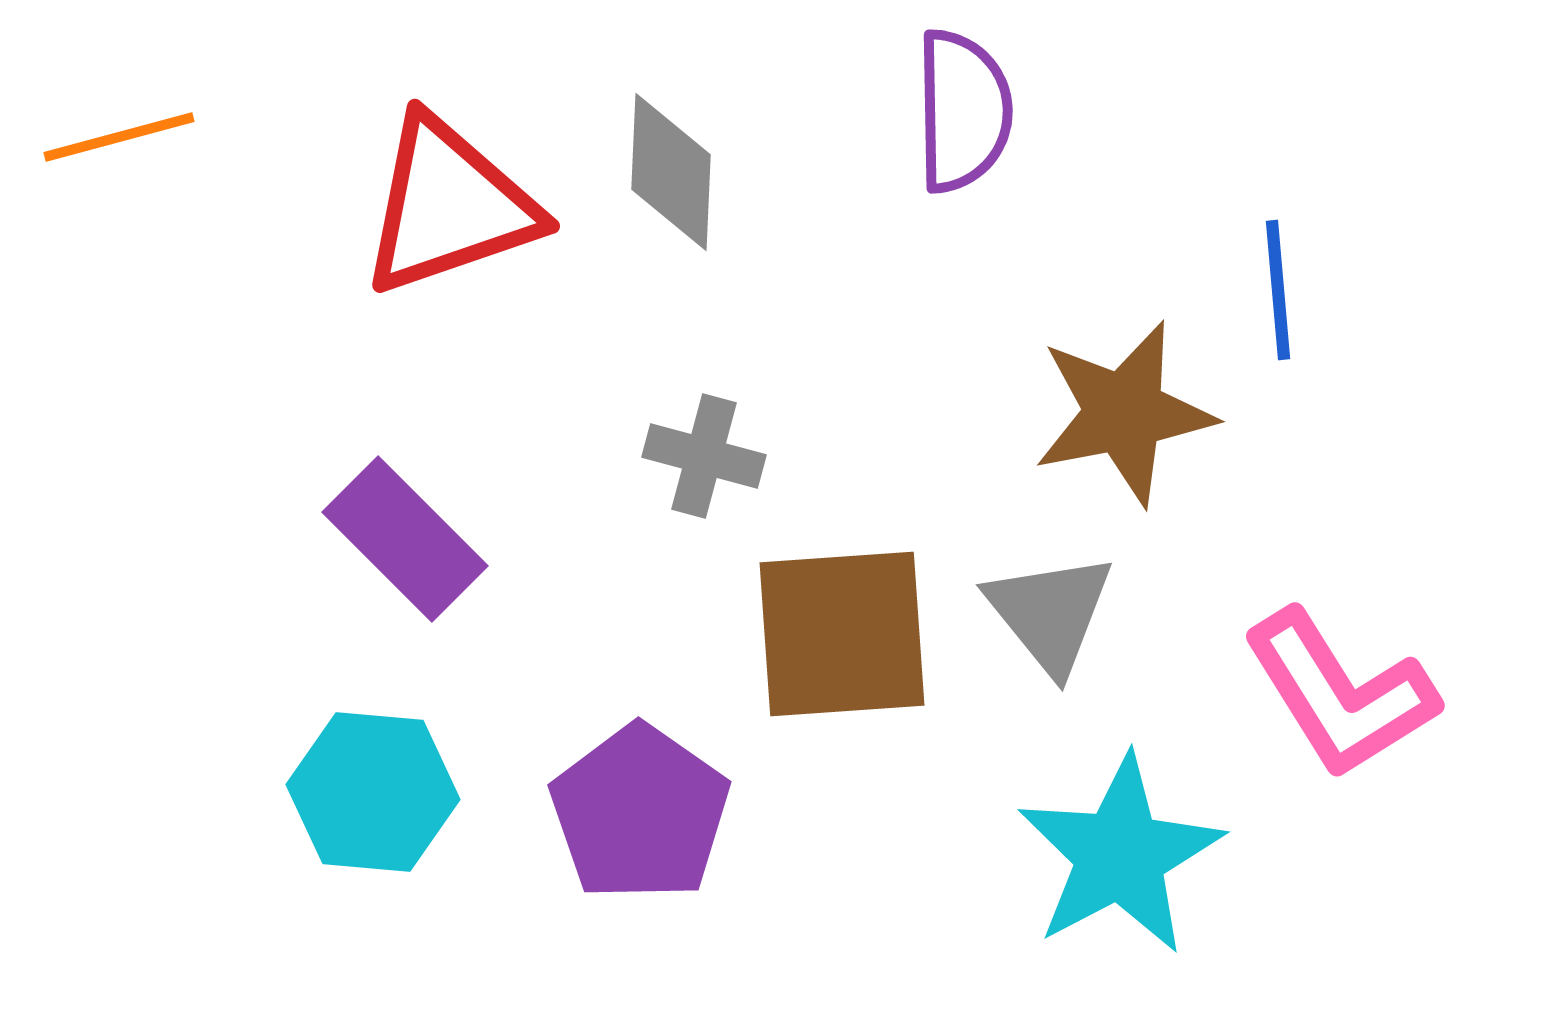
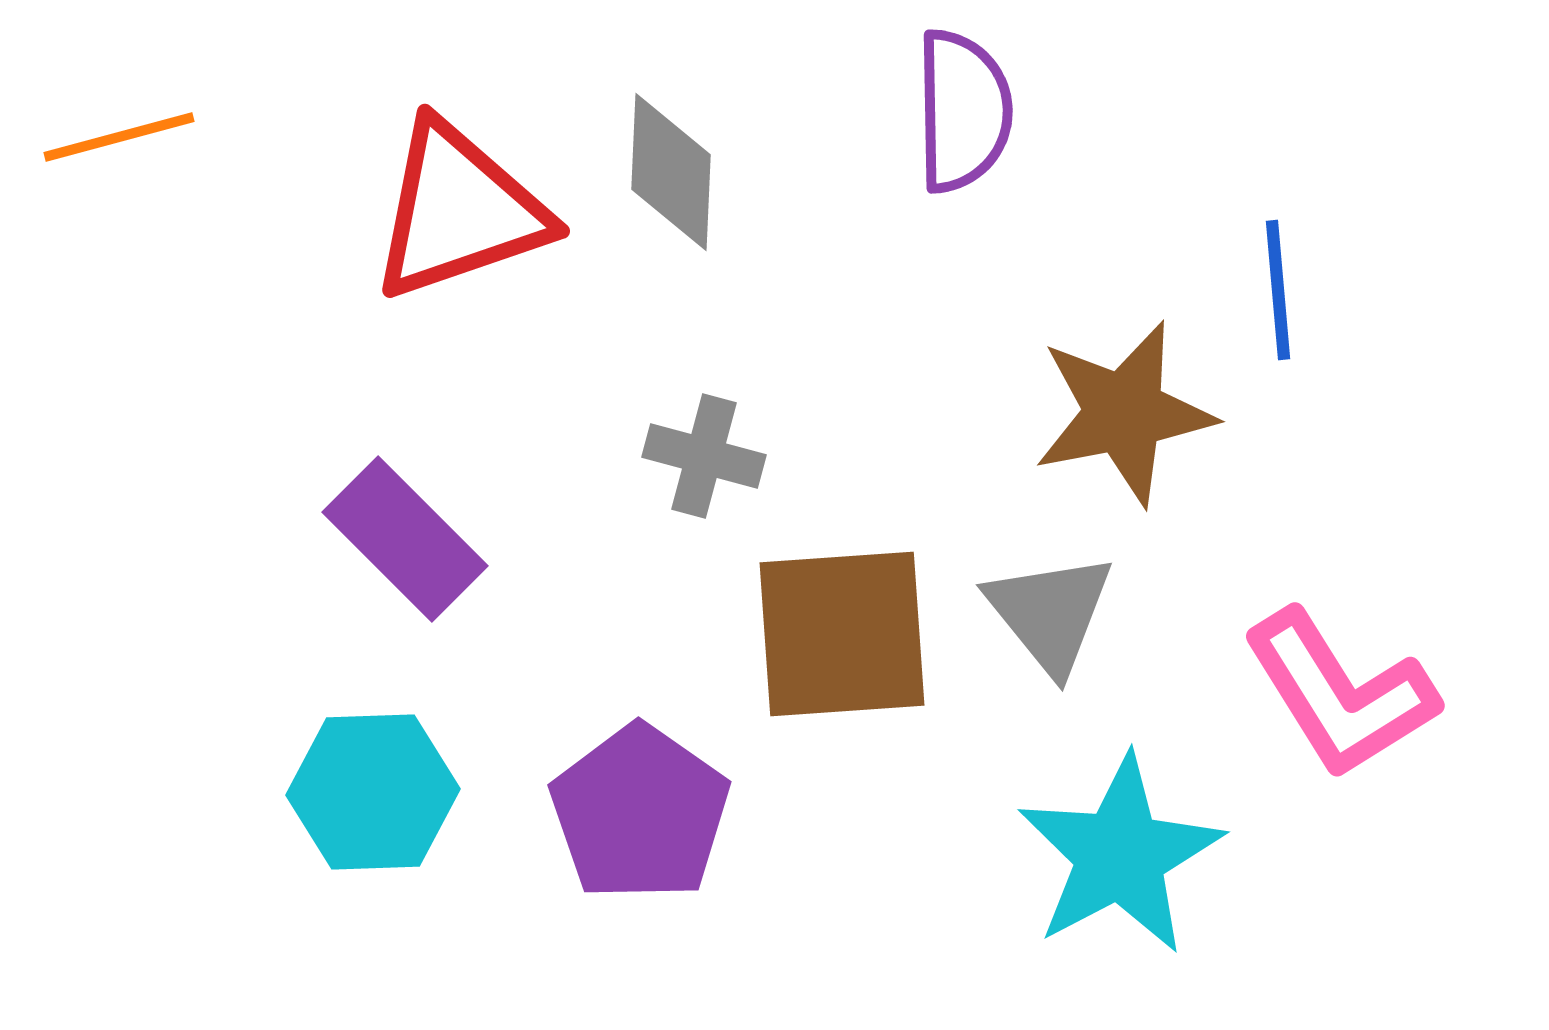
red triangle: moved 10 px right, 5 px down
cyan hexagon: rotated 7 degrees counterclockwise
